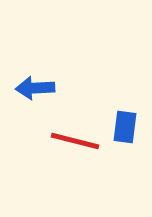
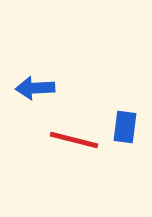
red line: moved 1 px left, 1 px up
